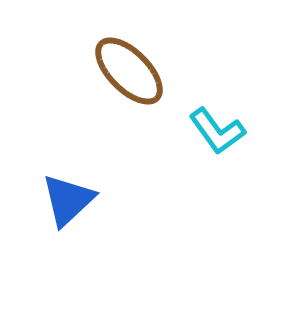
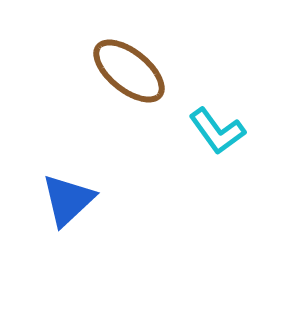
brown ellipse: rotated 6 degrees counterclockwise
